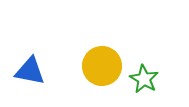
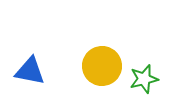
green star: rotated 28 degrees clockwise
